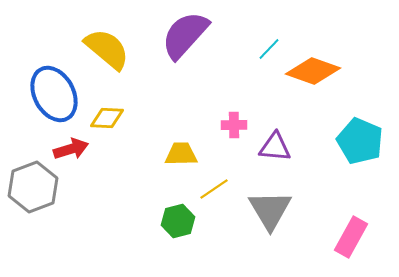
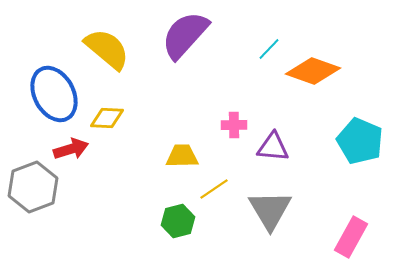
purple triangle: moved 2 px left
yellow trapezoid: moved 1 px right, 2 px down
